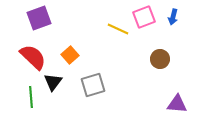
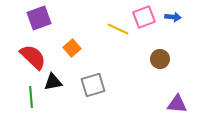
blue arrow: rotated 98 degrees counterclockwise
orange square: moved 2 px right, 7 px up
black triangle: rotated 42 degrees clockwise
